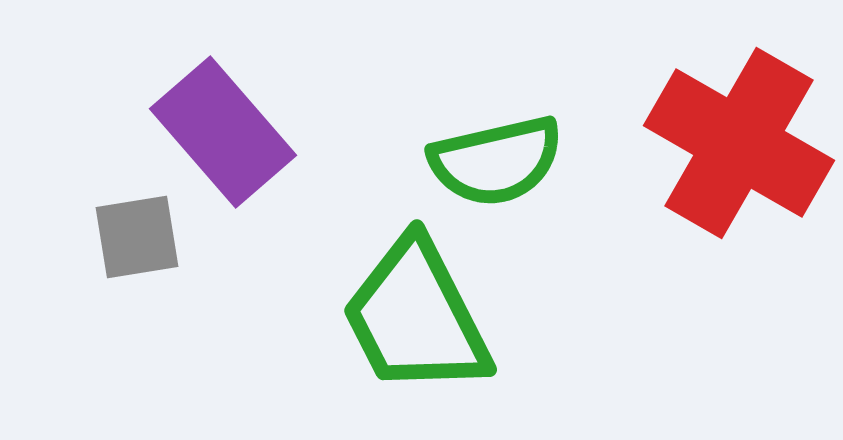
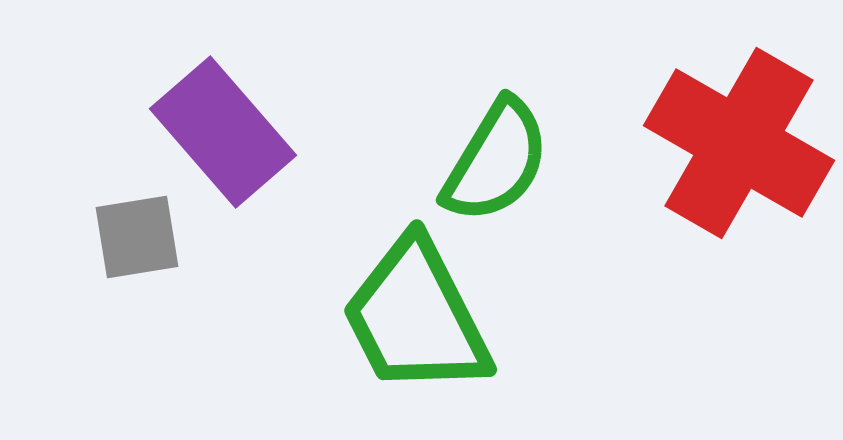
green semicircle: rotated 46 degrees counterclockwise
